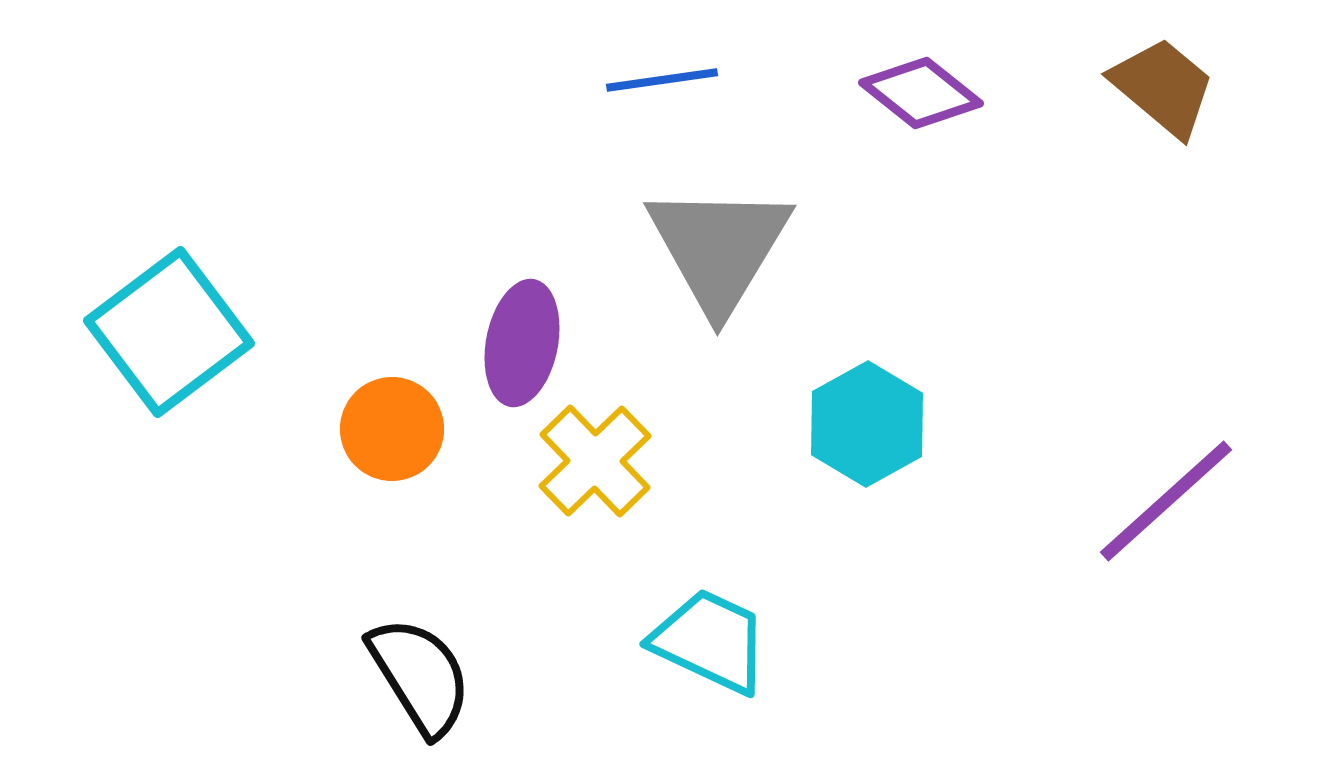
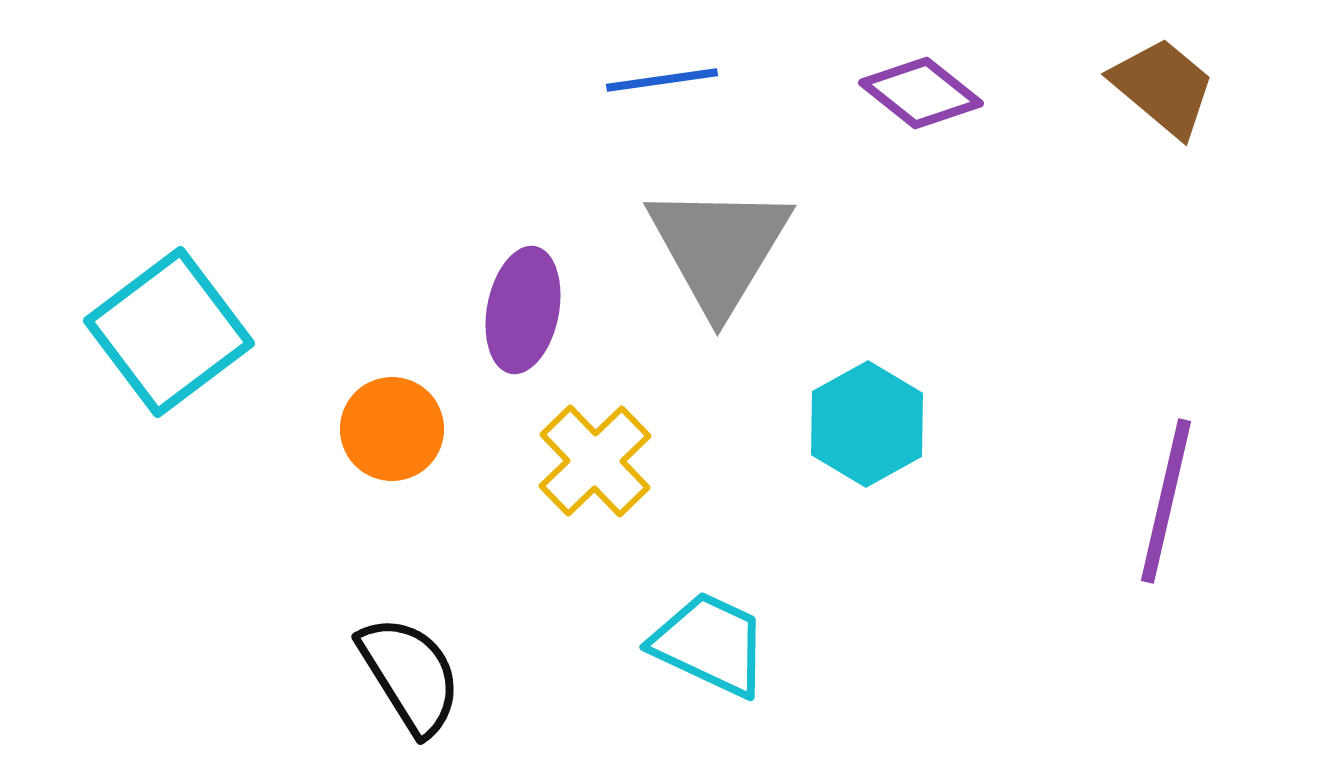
purple ellipse: moved 1 px right, 33 px up
purple line: rotated 35 degrees counterclockwise
cyan trapezoid: moved 3 px down
black semicircle: moved 10 px left, 1 px up
